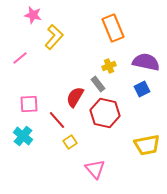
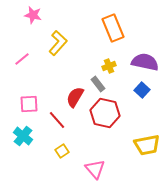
yellow L-shape: moved 4 px right, 6 px down
pink line: moved 2 px right, 1 px down
purple semicircle: moved 1 px left
blue square: moved 1 px down; rotated 21 degrees counterclockwise
yellow square: moved 8 px left, 9 px down
